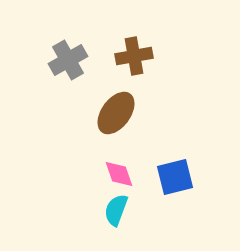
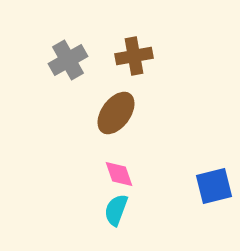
blue square: moved 39 px right, 9 px down
